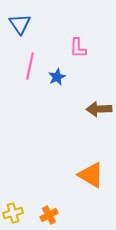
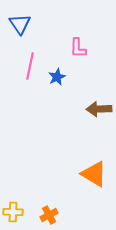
orange triangle: moved 3 px right, 1 px up
yellow cross: moved 1 px up; rotated 18 degrees clockwise
